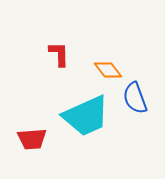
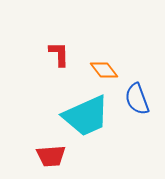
orange diamond: moved 4 px left
blue semicircle: moved 2 px right, 1 px down
red trapezoid: moved 19 px right, 17 px down
